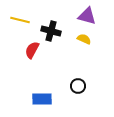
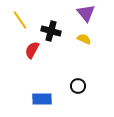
purple triangle: moved 1 px left, 3 px up; rotated 36 degrees clockwise
yellow line: rotated 42 degrees clockwise
